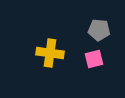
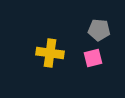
pink square: moved 1 px left, 1 px up
